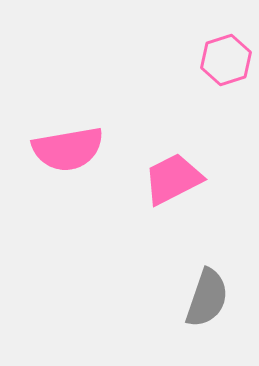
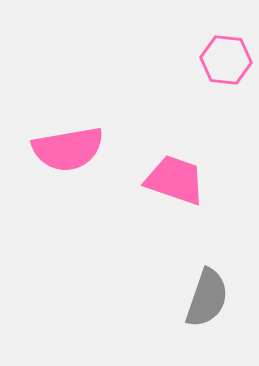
pink hexagon: rotated 24 degrees clockwise
pink trapezoid: moved 2 px right, 1 px down; rotated 46 degrees clockwise
